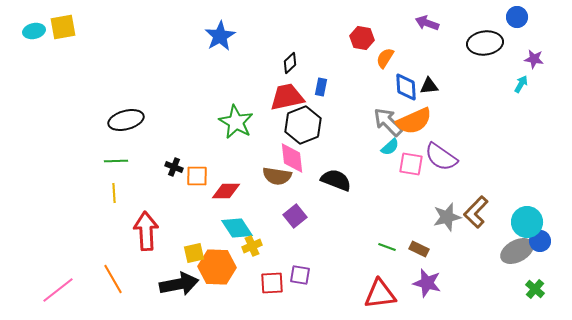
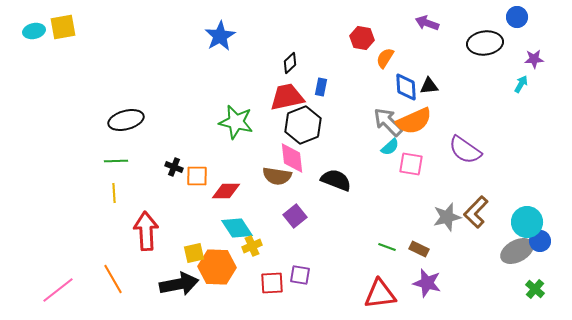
purple star at (534, 59): rotated 12 degrees counterclockwise
green star at (236, 122): rotated 16 degrees counterclockwise
purple semicircle at (441, 157): moved 24 px right, 7 px up
